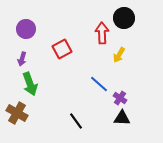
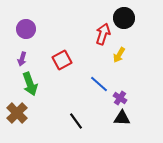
red arrow: moved 1 px right, 1 px down; rotated 20 degrees clockwise
red square: moved 11 px down
brown cross: rotated 15 degrees clockwise
